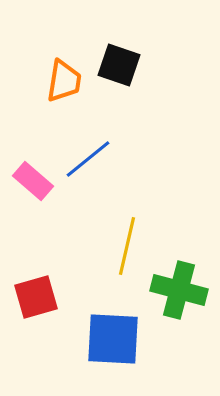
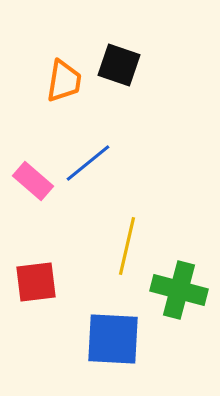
blue line: moved 4 px down
red square: moved 15 px up; rotated 9 degrees clockwise
